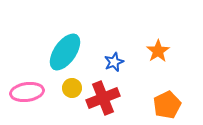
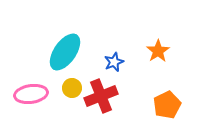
pink ellipse: moved 4 px right, 2 px down
red cross: moved 2 px left, 2 px up
